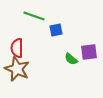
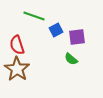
blue square: rotated 16 degrees counterclockwise
red semicircle: moved 3 px up; rotated 18 degrees counterclockwise
purple square: moved 12 px left, 15 px up
brown star: rotated 10 degrees clockwise
